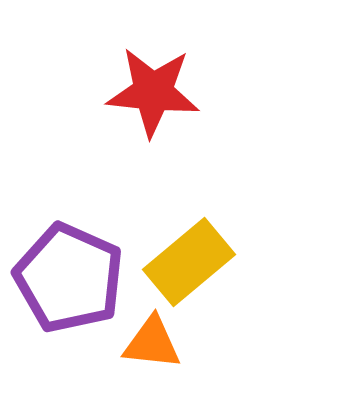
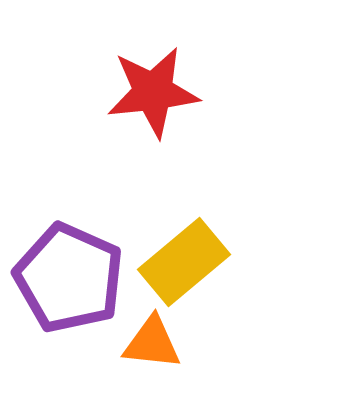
red star: rotated 12 degrees counterclockwise
yellow rectangle: moved 5 px left
